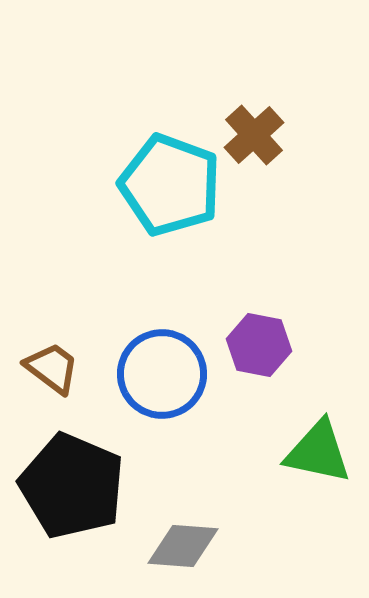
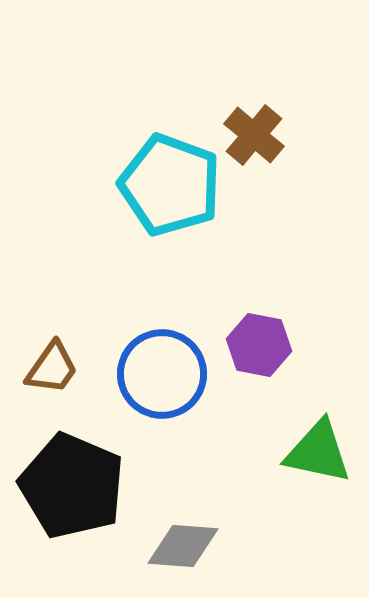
brown cross: rotated 8 degrees counterclockwise
brown trapezoid: rotated 88 degrees clockwise
